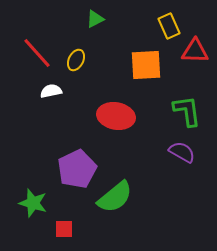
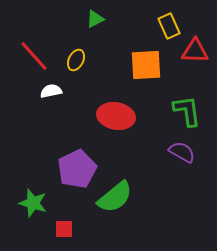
red line: moved 3 px left, 3 px down
